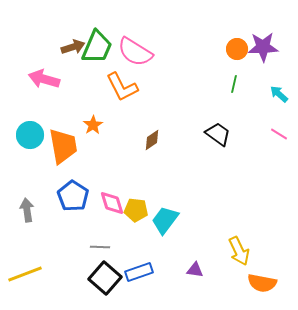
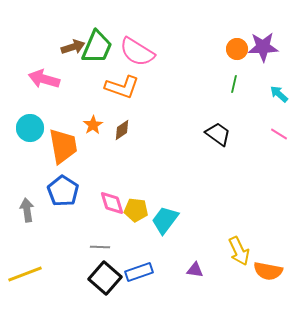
pink semicircle: moved 2 px right
orange L-shape: rotated 44 degrees counterclockwise
cyan circle: moved 7 px up
brown diamond: moved 30 px left, 10 px up
blue pentagon: moved 10 px left, 5 px up
orange semicircle: moved 6 px right, 12 px up
